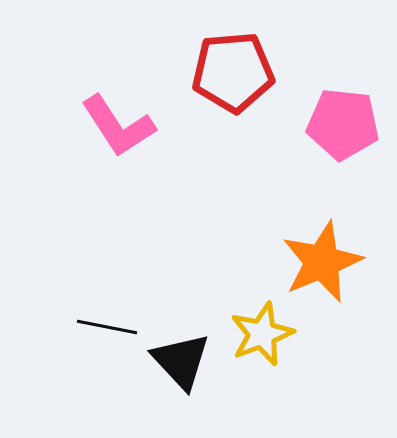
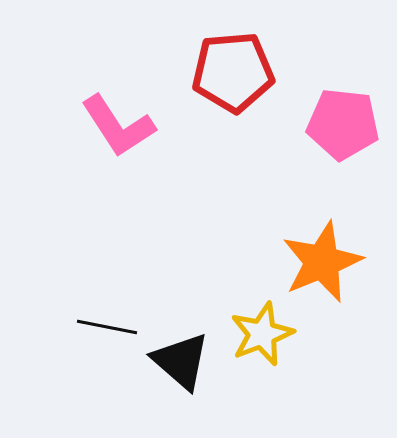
black triangle: rotated 6 degrees counterclockwise
